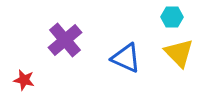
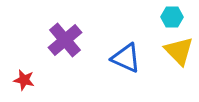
yellow triangle: moved 2 px up
